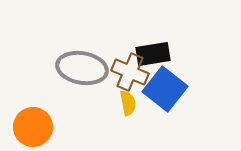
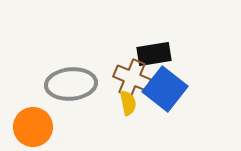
black rectangle: moved 1 px right
gray ellipse: moved 11 px left, 16 px down; rotated 15 degrees counterclockwise
brown cross: moved 2 px right, 6 px down
